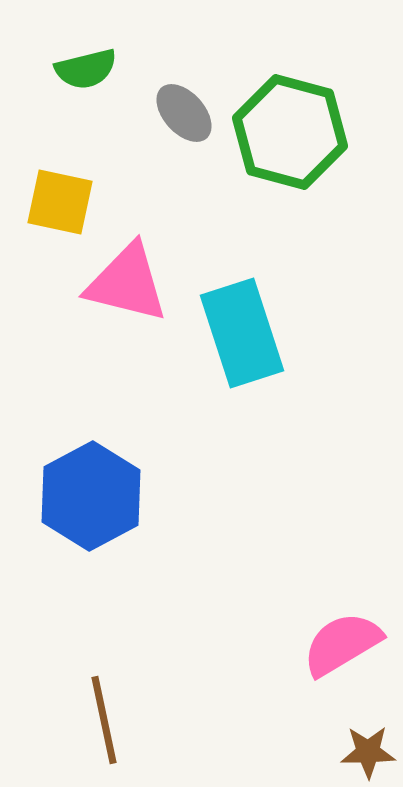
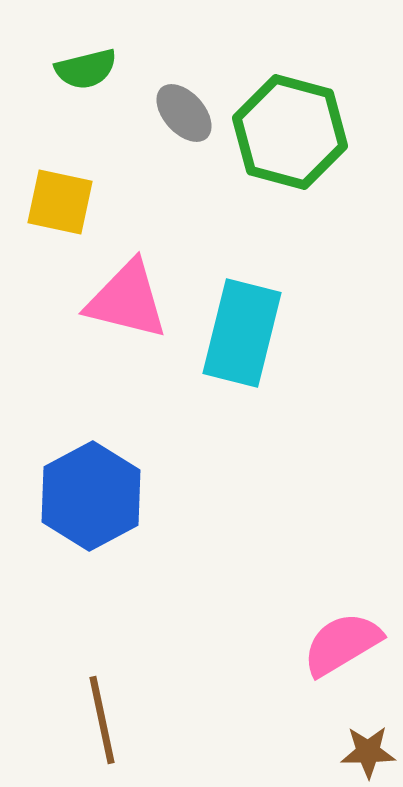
pink triangle: moved 17 px down
cyan rectangle: rotated 32 degrees clockwise
brown line: moved 2 px left
